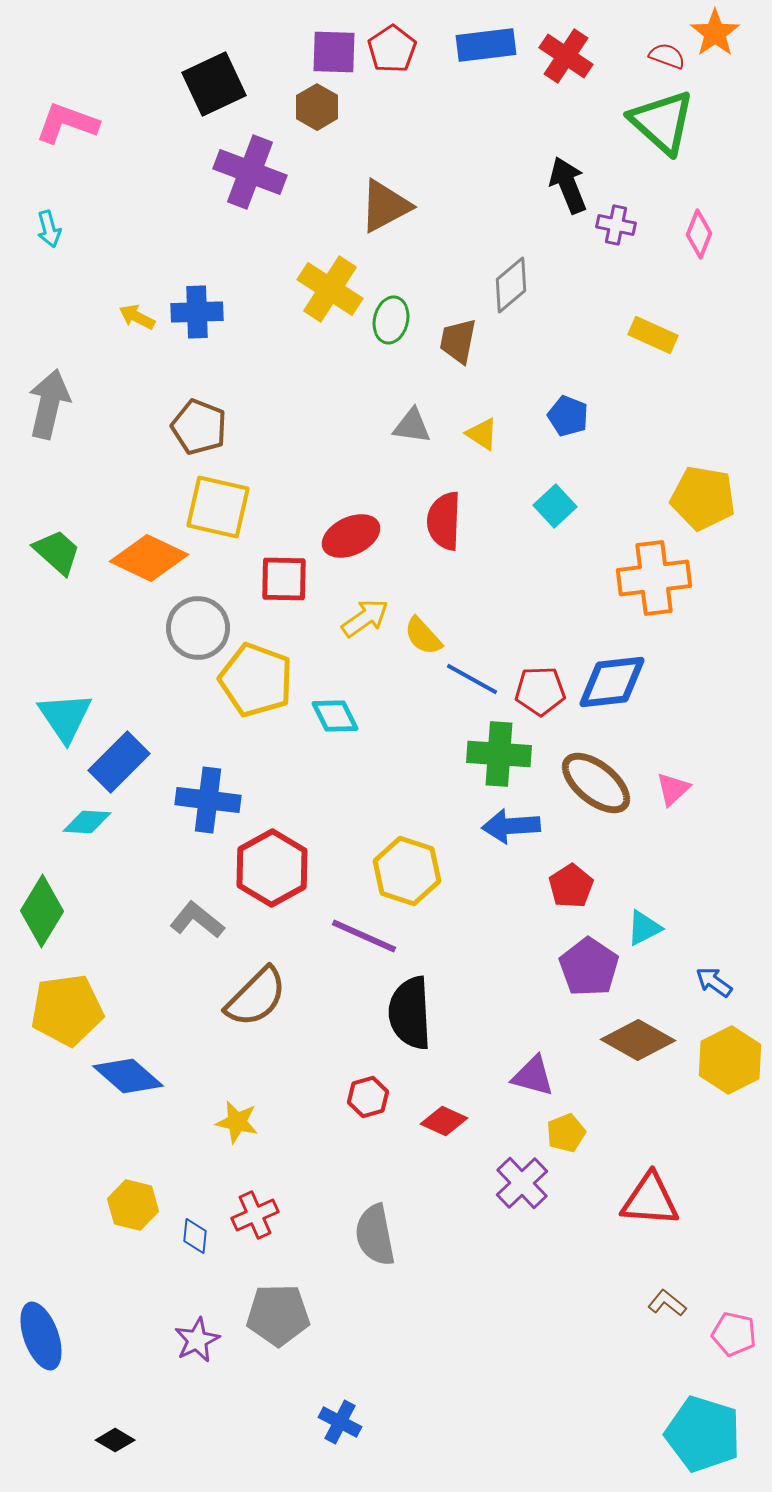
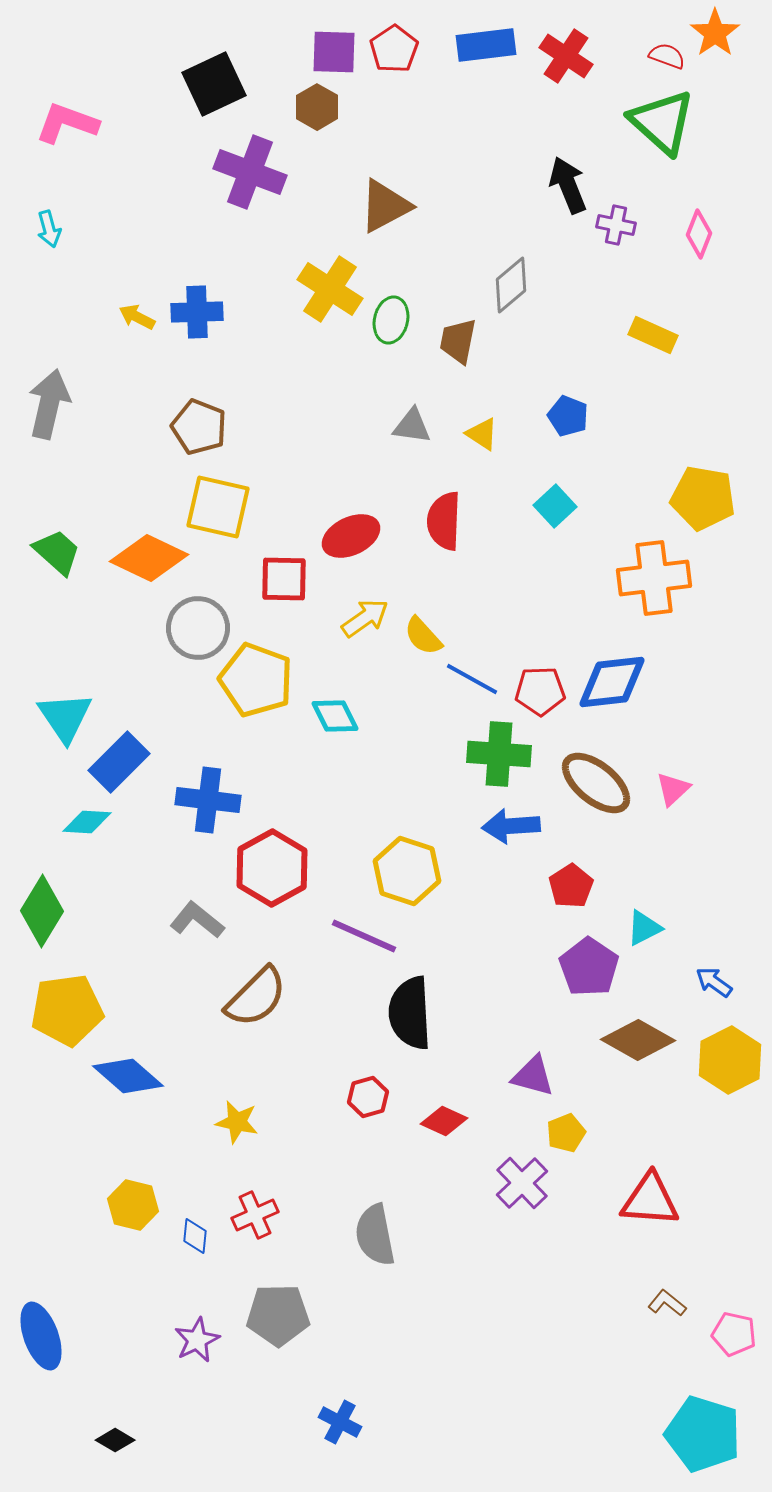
red pentagon at (392, 49): moved 2 px right
